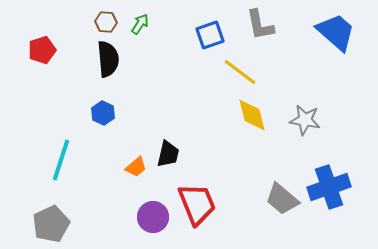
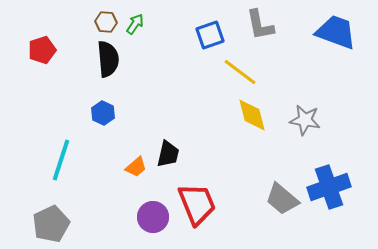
green arrow: moved 5 px left
blue trapezoid: rotated 21 degrees counterclockwise
